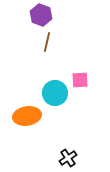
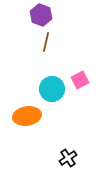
brown line: moved 1 px left
pink square: rotated 24 degrees counterclockwise
cyan circle: moved 3 px left, 4 px up
